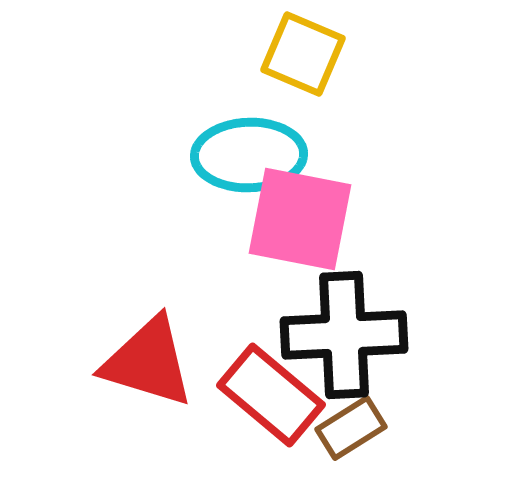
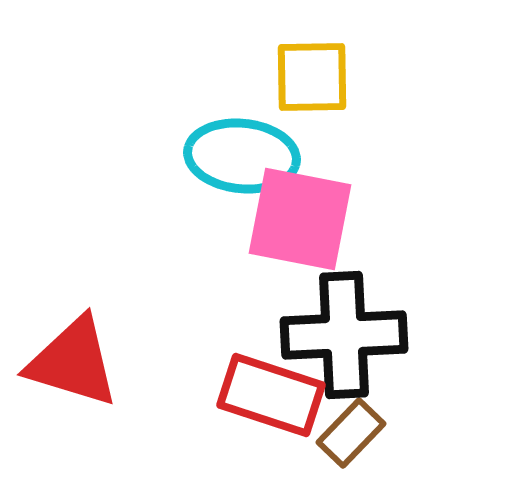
yellow square: moved 9 px right, 23 px down; rotated 24 degrees counterclockwise
cyan ellipse: moved 7 px left, 1 px down; rotated 8 degrees clockwise
red triangle: moved 75 px left
red rectangle: rotated 22 degrees counterclockwise
brown rectangle: moved 5 px down; rotated 14 degrees counterclockwise
